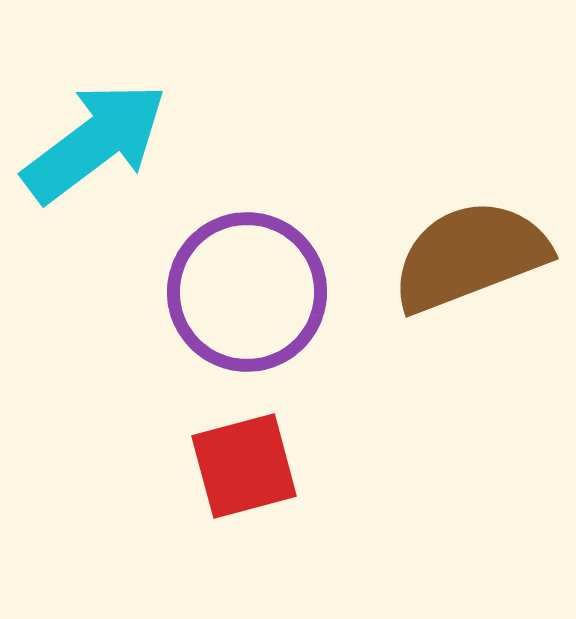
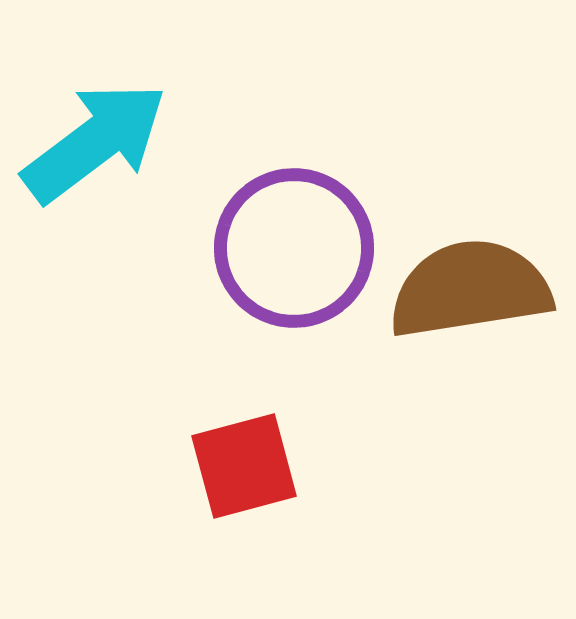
brown semicircle: moved 33 px down; rotated 12 degrees clockwise
purple circle: moved 47 px right, 44 px up
